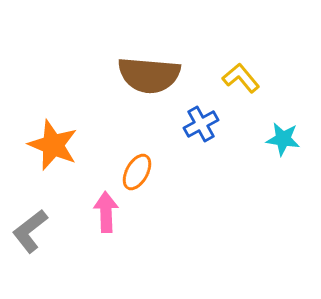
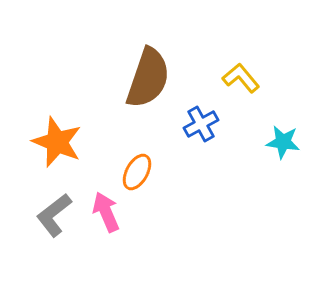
brown semicircle: moved 1 px left, 3 px down; rotated 76 degrees counterclockwise
cyan star: moved 3 px down
orange star: moved 4 px right, 3 px up
pink arrow: rotated 21 degrees counterclockwise
gray L-shape: moved 24 px right, 16 px up
